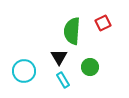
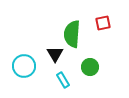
red square: rotated 14 degrees clockwise
green semicircle: moved 3 px down
black triangle: moved 4 px left, 3 px up
cyan circle: moved 5 px up
